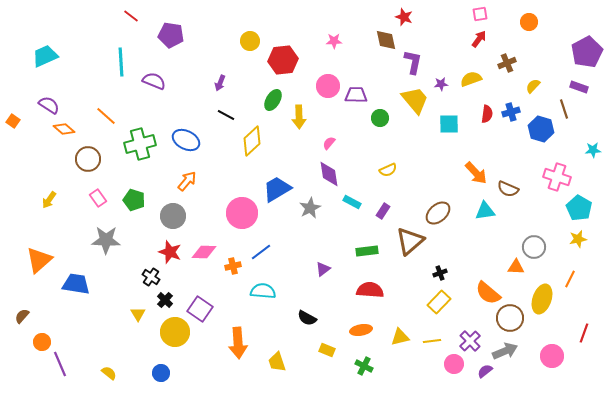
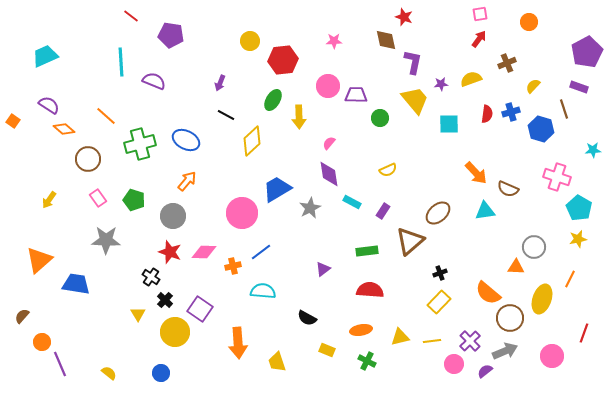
green cross at (364, 366): moved 3 px right, 5 px up
